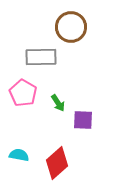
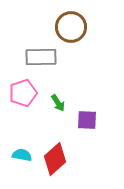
pink pentagon: rotated 24 degrees clockwise
purple square: moved 4 px right
cyan semicircle: moved 3 px right
red diamond: moved 2 px left, 4 px up
